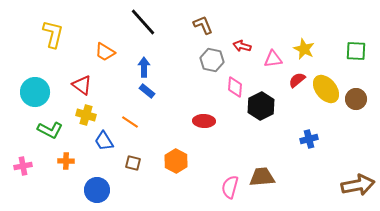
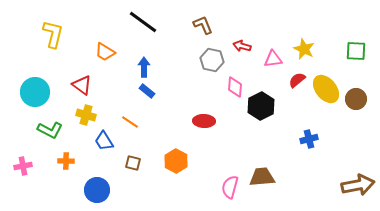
black line: rotated 12 degrees counterclockwise
